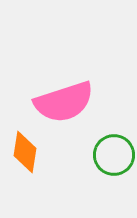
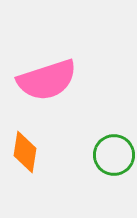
pink semicircle: moved 17 px left, 22 px up
